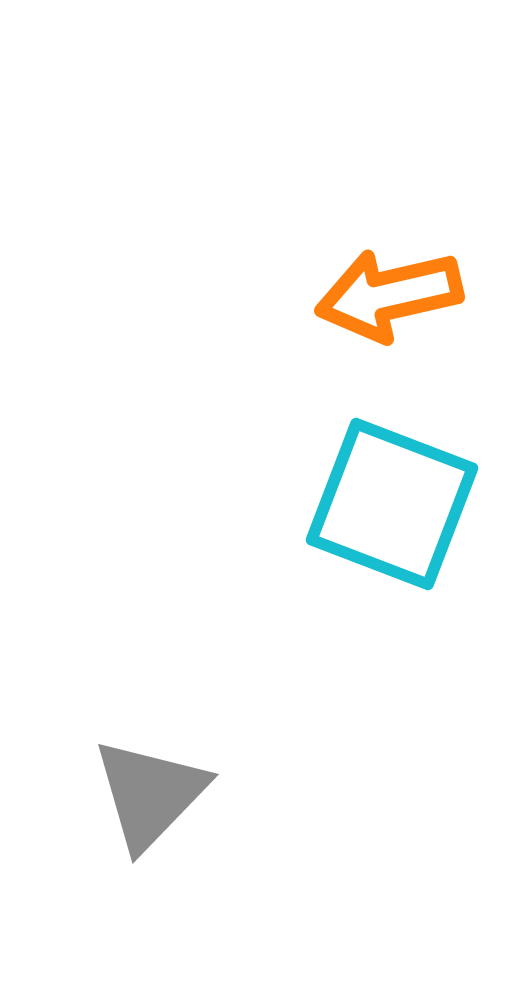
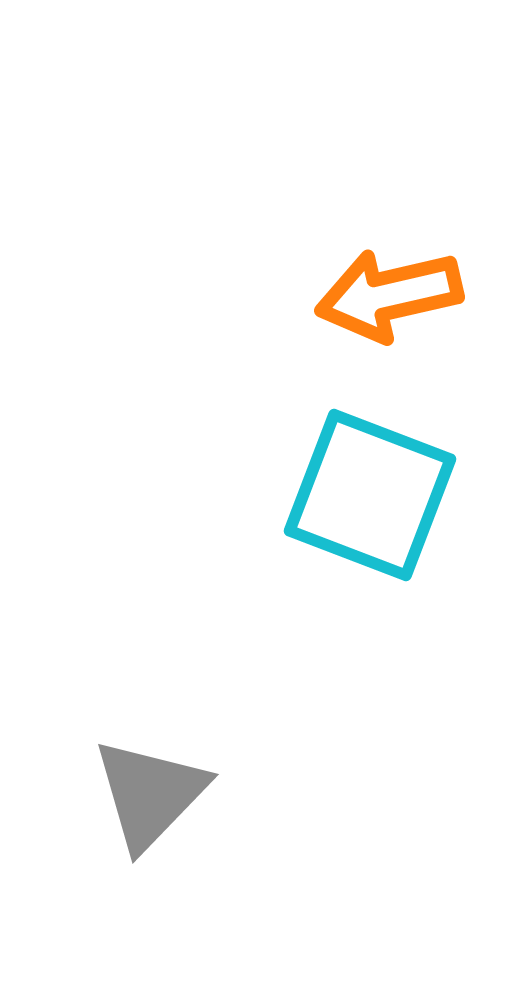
cyan square: moved 22 px left, 9 px up
